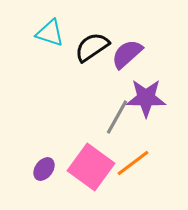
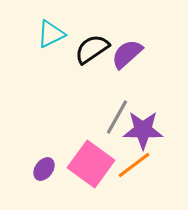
cyan triangle: moved 1 px right, 1 px down; rotated 44 degrees counterclockwise
black semicircle: moved 2 px down
purple star: moved 3 px left, 32 px down
orange line: moved 1 px right, 2 px down
pink square: moved 3 px up
